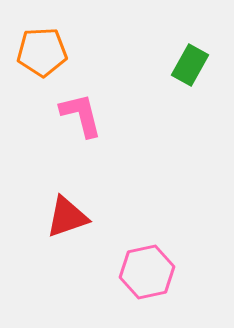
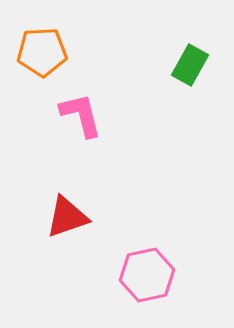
pink hexagon: moved 3 px down
